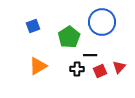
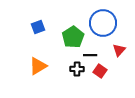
blue circle: moved 1 px right, 1 px down
blue square: moved 5 px right, 1 px down
green pentagon: moved 4 px right
red triangle: moved 17 px up
red square: rotated 32 degrees counterclockwise
